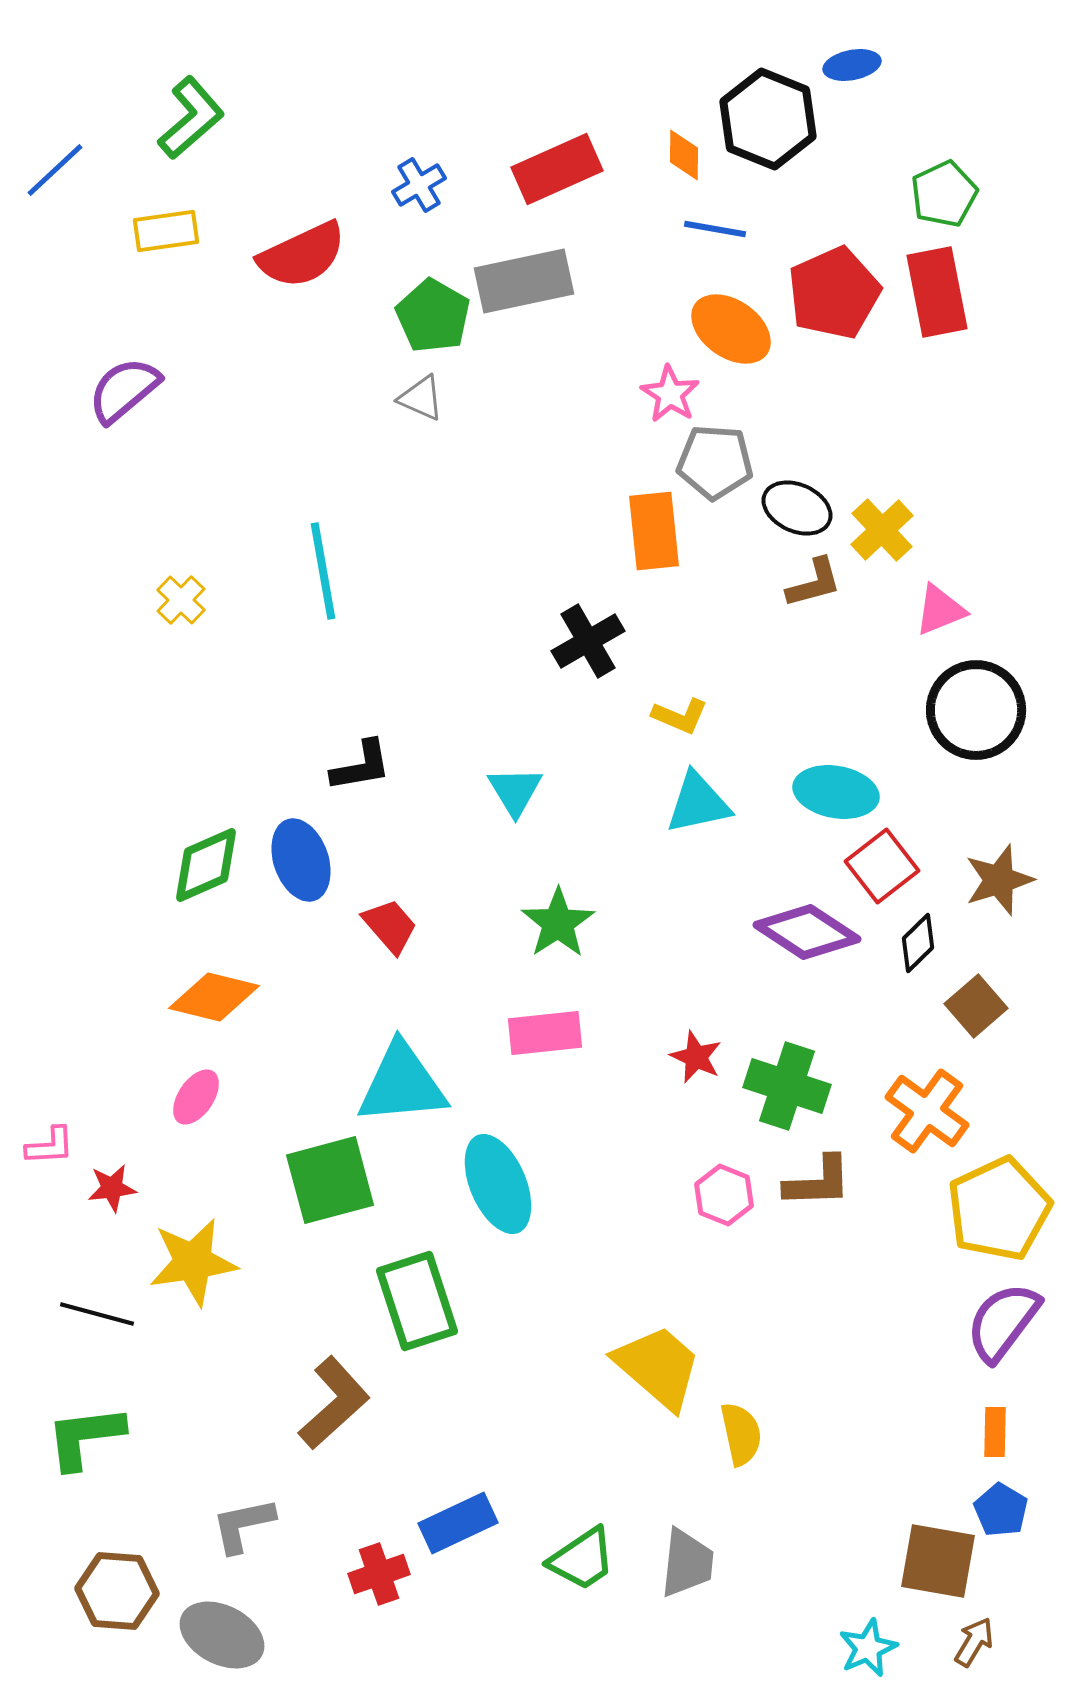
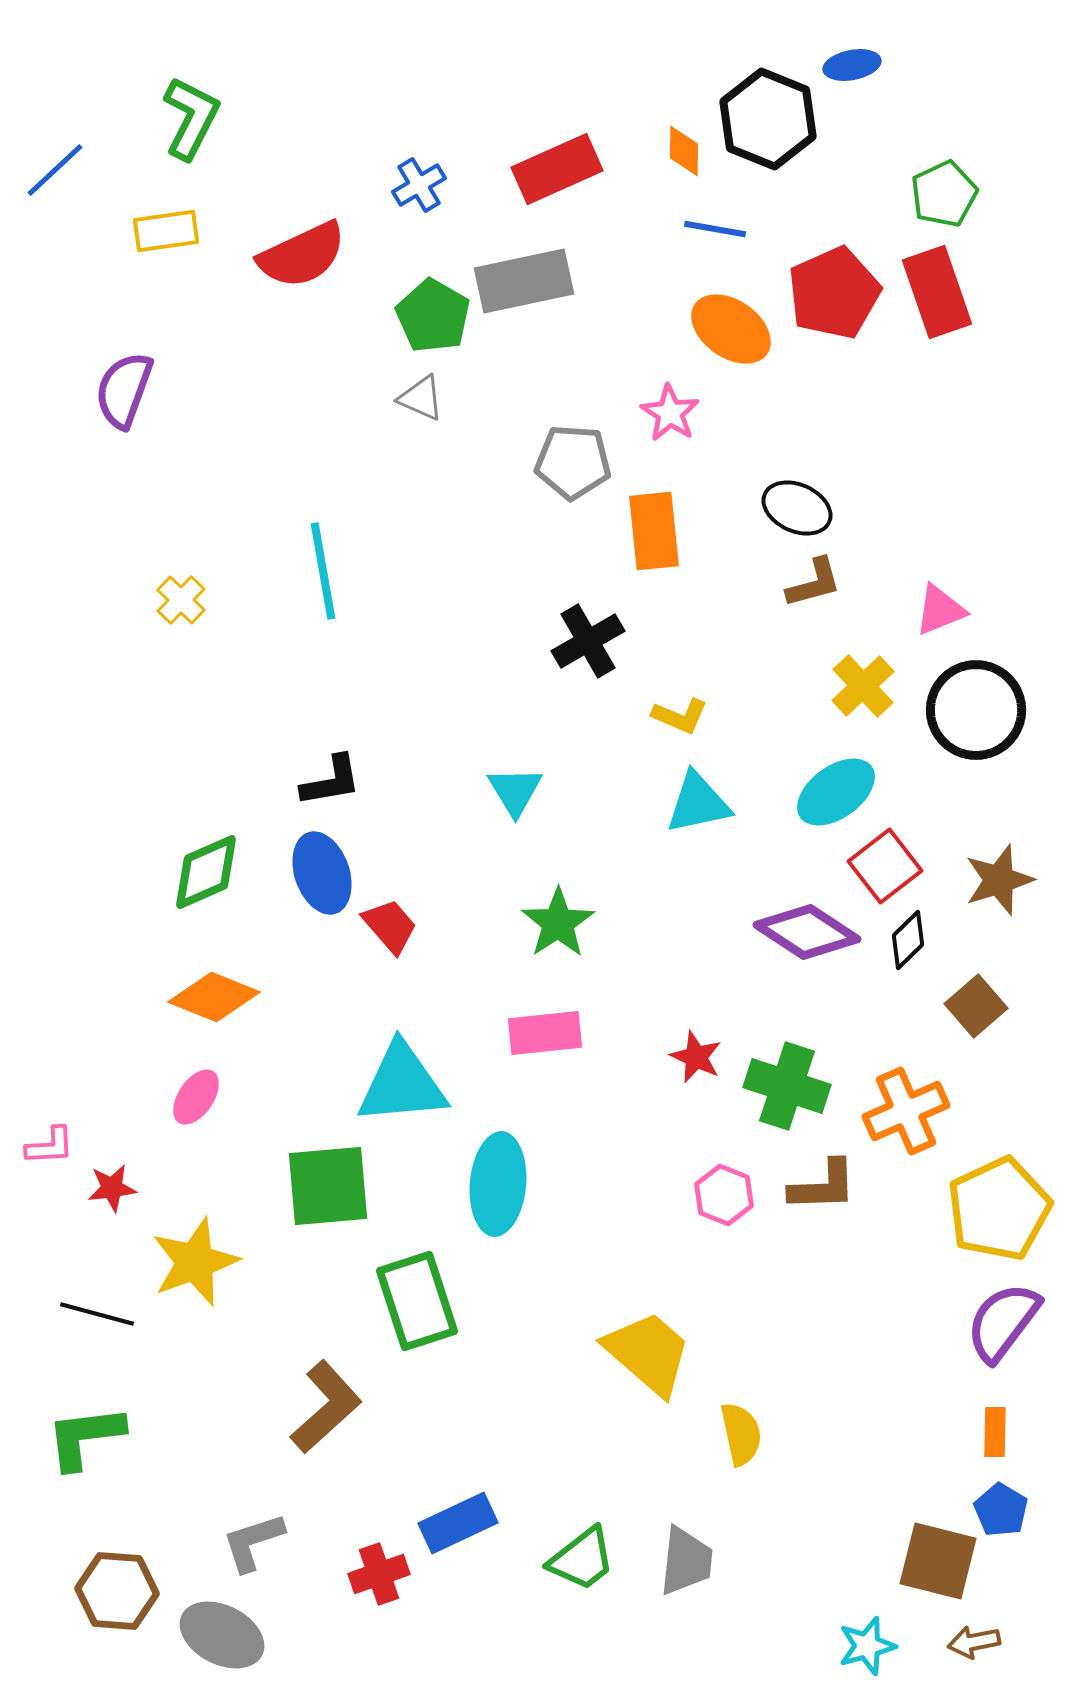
green L-shape at (191, 118): rotated 22 degrees counterclockwise
orange diamond at (684, 155): moved 4 px up
red rectangle at (937, 292): rotated 8 degrees counterclockwise
purple semicircle at (124, 390): rotated 30 degrees counterclockwise
pink star at (670, 394): moved 19 px down
gray pentagon at (715, 462): moved 142 px left
yellow cross at (882, 530): moved 19 px left, 156 px down
black L-shape at (361, 766): moved 30 px left, 15 px down
cyan ellipse at (836, 792): rotated 46 degrees counterclockwise
blue ellipse at (301, 860): moved 21 px right, 13 px down
green diamond at (206, 865): moved 7 px down
red square at (882, 866): moved 3 px right
black diamond at (918, 943): moved 10 px left, 3 px up
orange diamond at (214, 997): rotated 8 degrees clockwise
orange cross at (927, 1111): moved 21 px left; rotated 30 degrees clockwise
green square at (330, 1180): moved 2 px left, 6 px down; rotated 10 degrees clockwise
brown L-shape at (818, 1182): moved 5 px right, 4 px down
cyan ellipse at (498, 1184): rotated 28 degrees clockwise
yellow star at (193, 1262): moved 2 px right; rotated 12 degrees counterclockwise
yellow trapezoid at (658, 1367): moved 10 px left, 14 px up
brown L-shape at (334, 1403): moved 8 px left, 4 px down
gray L-shape at (243, 1525): moved 10 px right, 17 px down; rotated 6 degrees counterclockwise
green trapezoid at (582, 1559): rotated 4 degrees counterclockwise
brown square at (938, 1561): rotated 4 degrees clockwise
gray trapezoid at (687, 1563): moved 1 px left, 2 px up
brown arrow at (974, 1642): rotated 132 degrees counterclockwise
cyan star at (868, 1648): moved 1 px left, 2 px up; rotated 8 degrees clockwise
